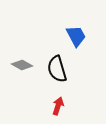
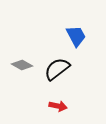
black semicircle: rotated 68 degrees clockwise
red arrow: rotated 84 degrees clockwise
